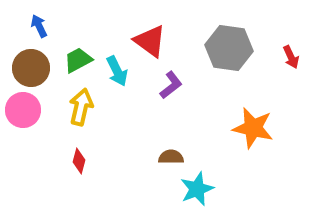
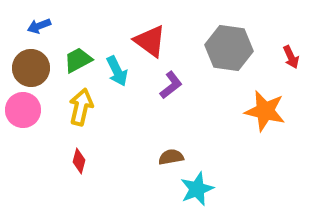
blue arrow: rotated 85 degrees counterclockwise
orange star: moved 12 px right, 17 px up
brown semicircle: rotated 10 degrees counterclockwise
